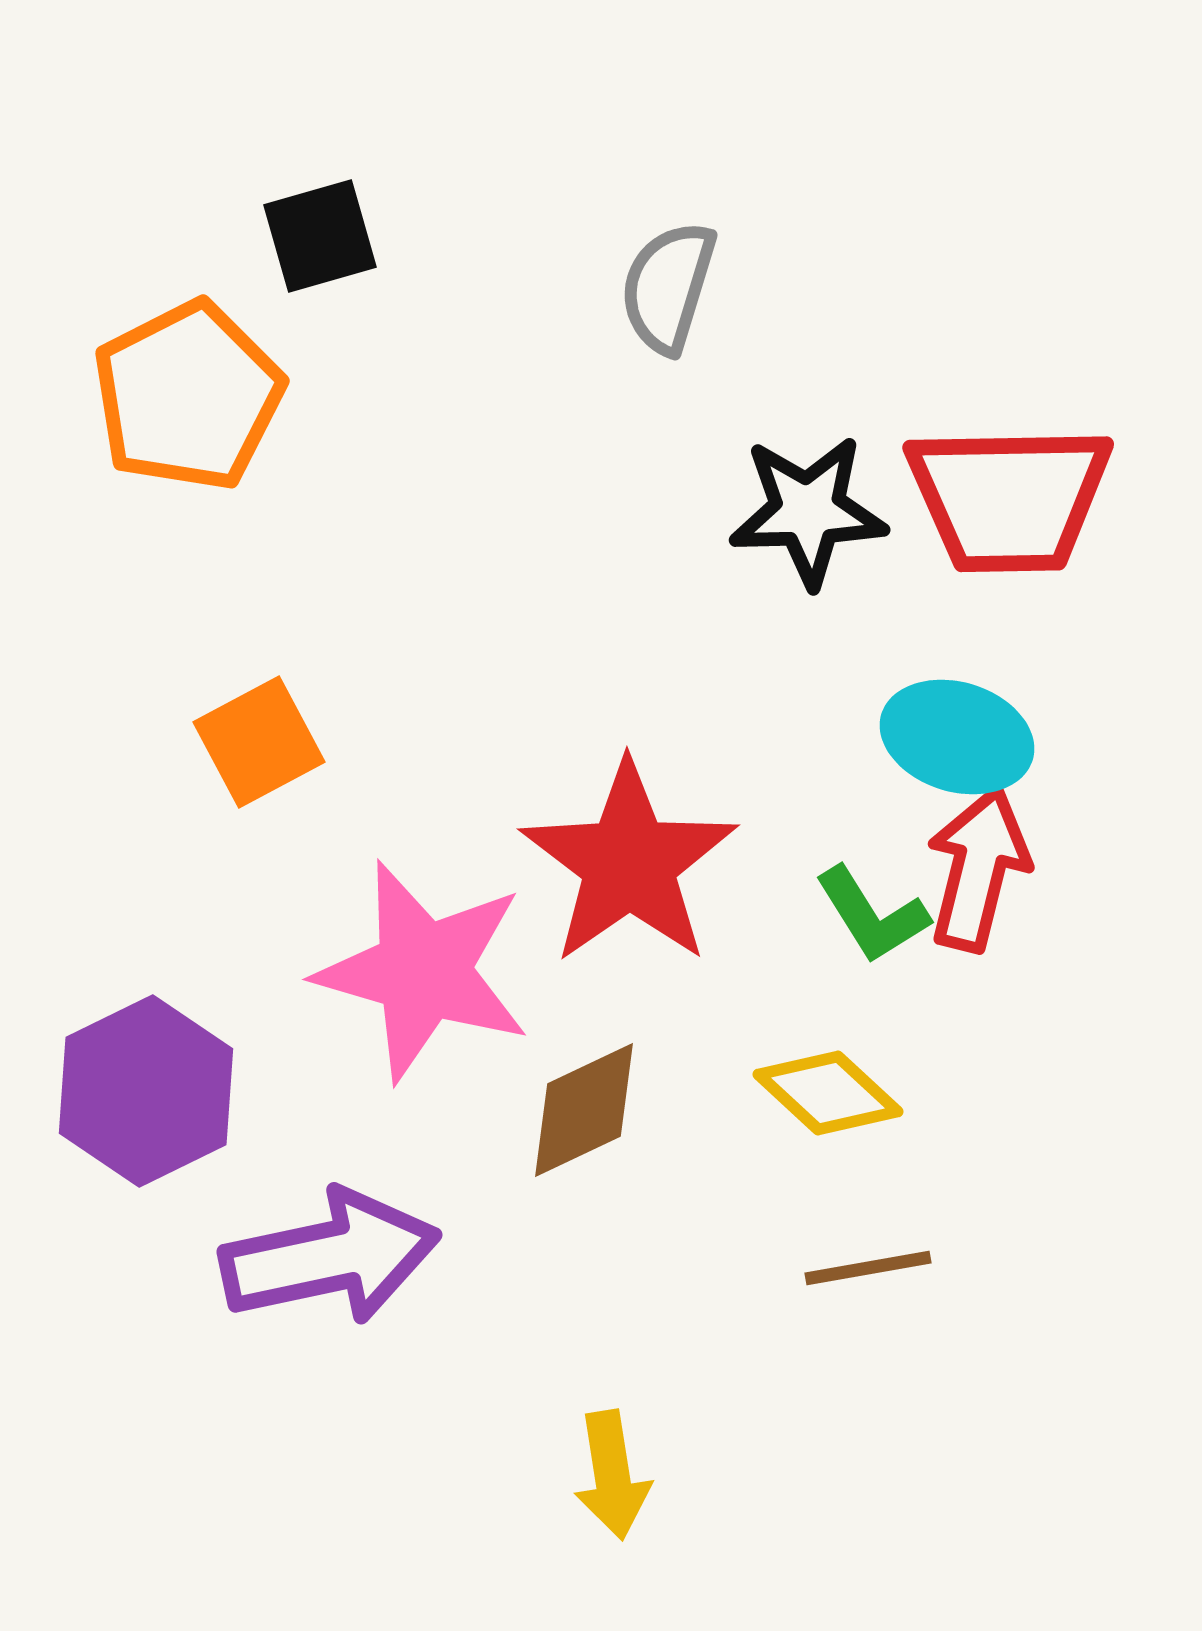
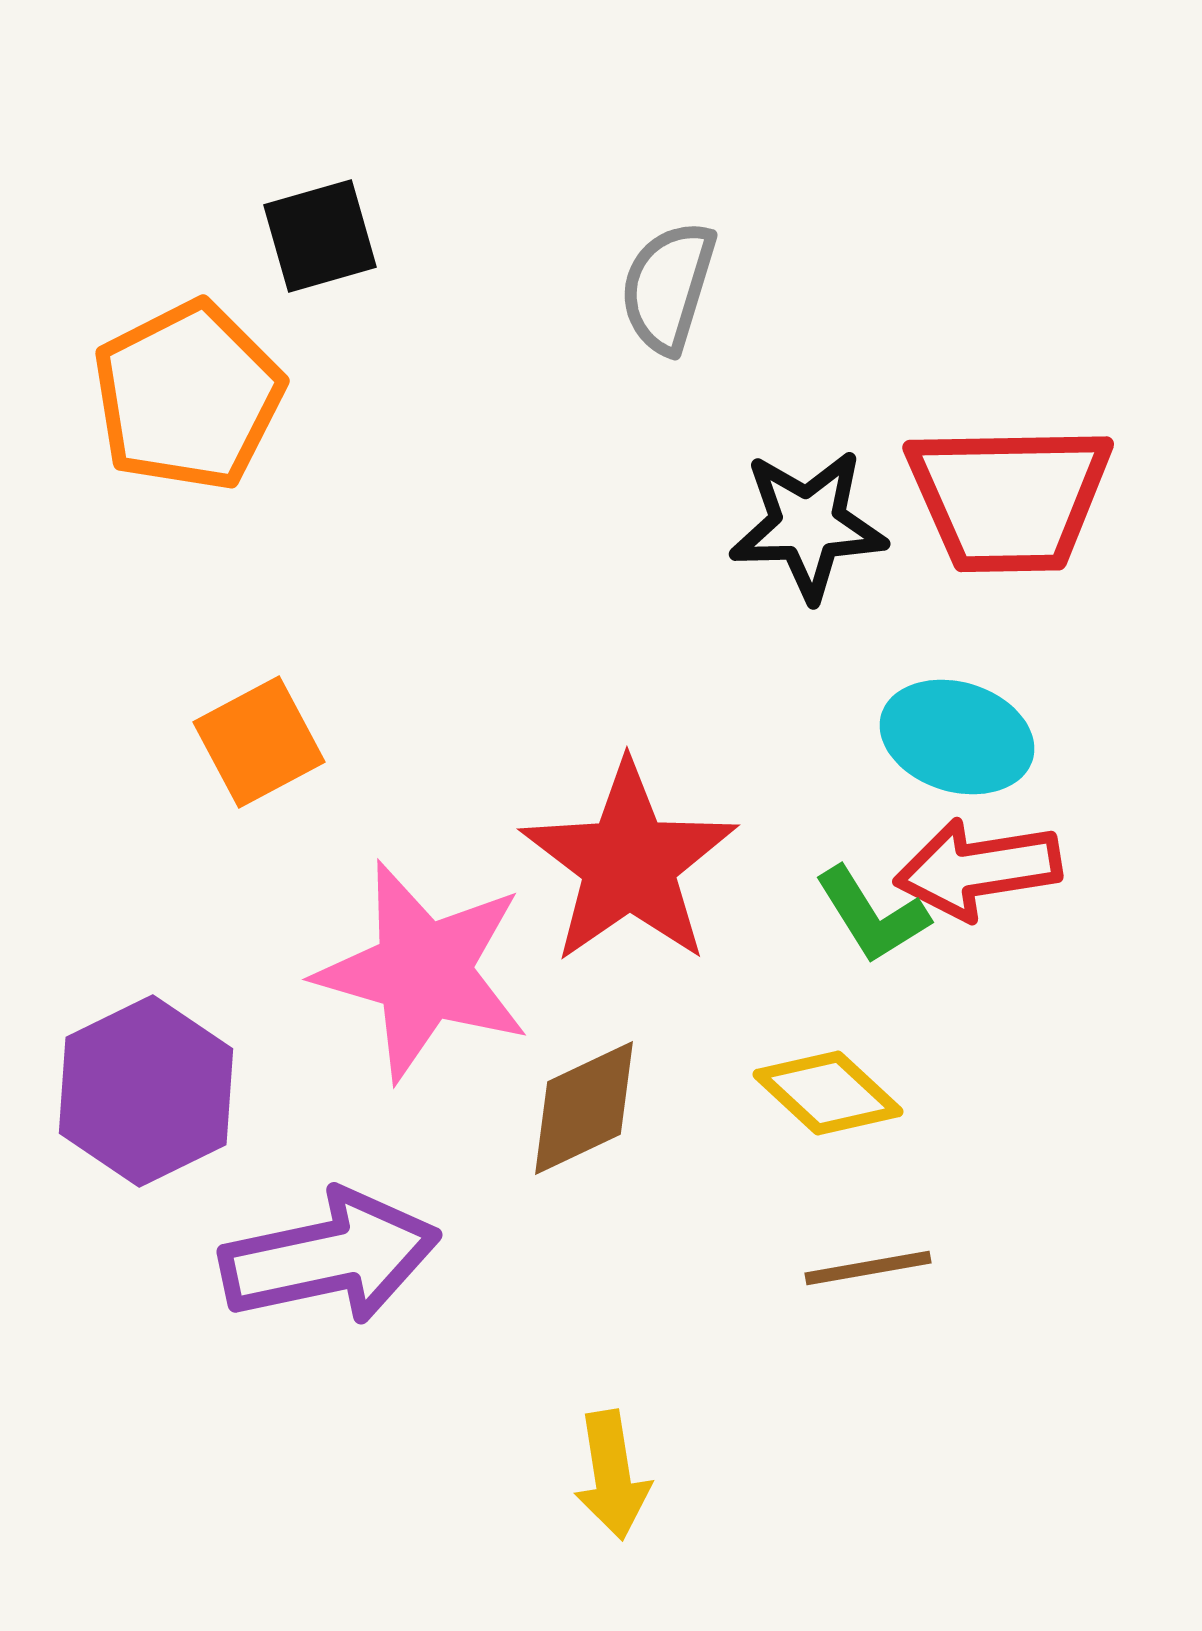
black star: moved 14 px down
red arrow: rotated 113 degrees counterclockwise
brown diamond: moved 2 px up
